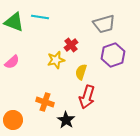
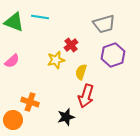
pink semicircle: moved 1 px up
red arrow: moved 1 px left, 1 px up
orange cross: moved 15 px left
black star: moved 3 px up; rotated 24 degrees clockwise
